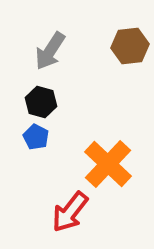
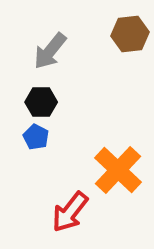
brown hexagon: moved 12 px up
gray arrow: rotated 6 degrees clockwise
black hexagon: rotated 16 degrees counterclockwise
orange cross: moved 10 px right, 6 px down
